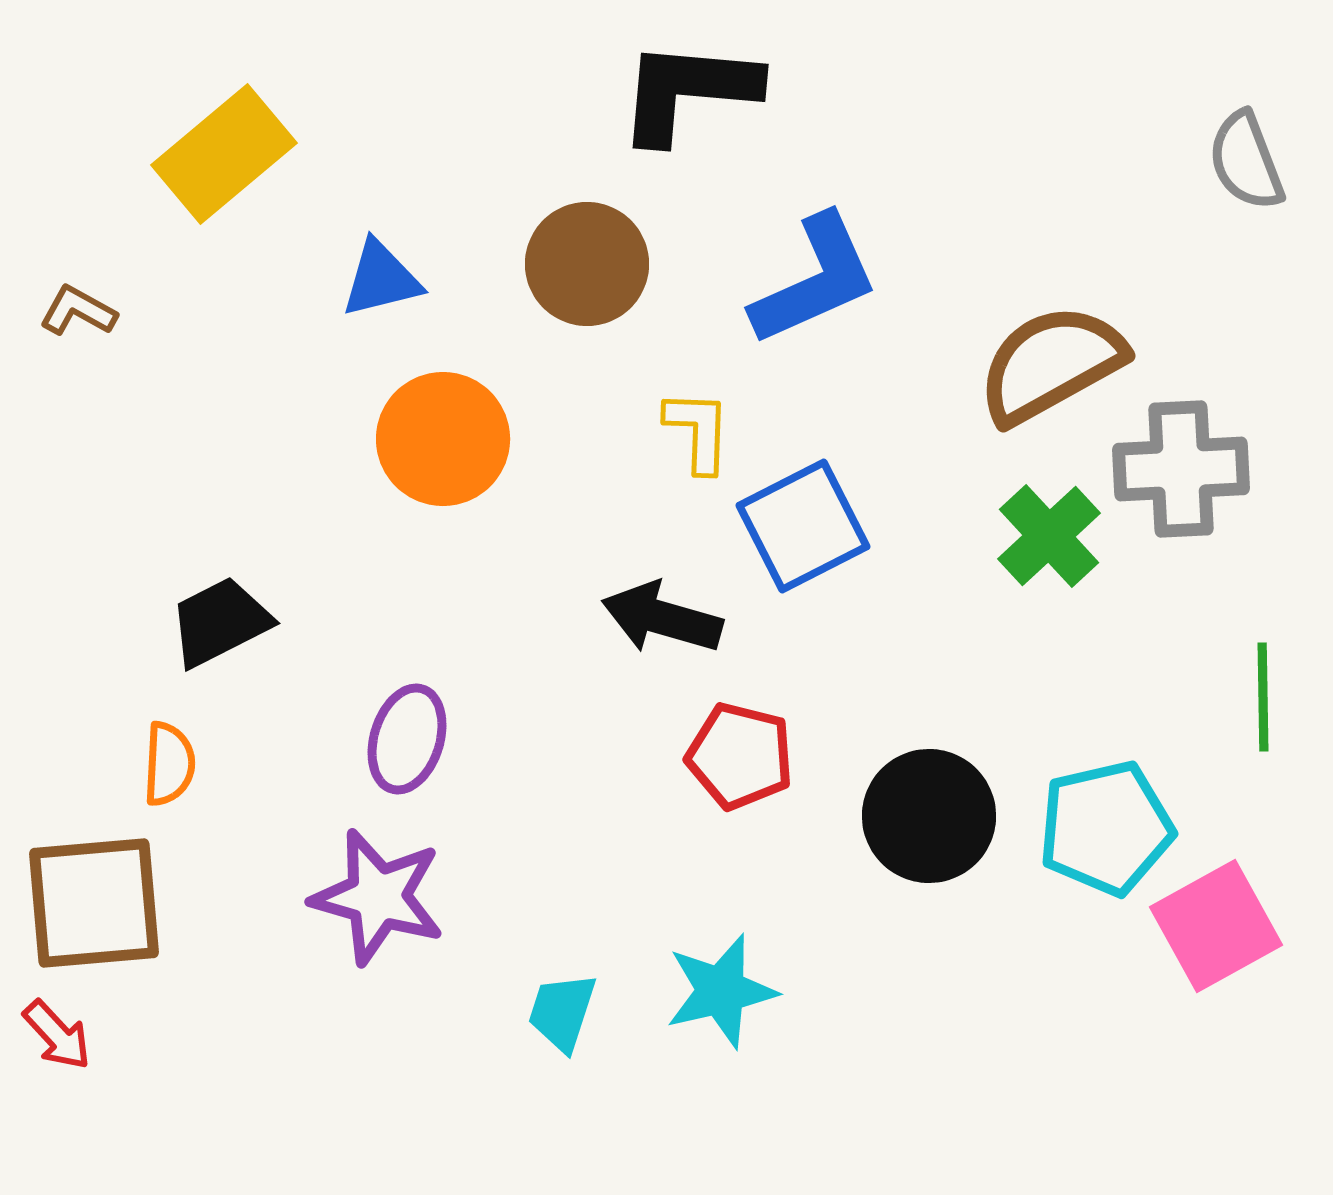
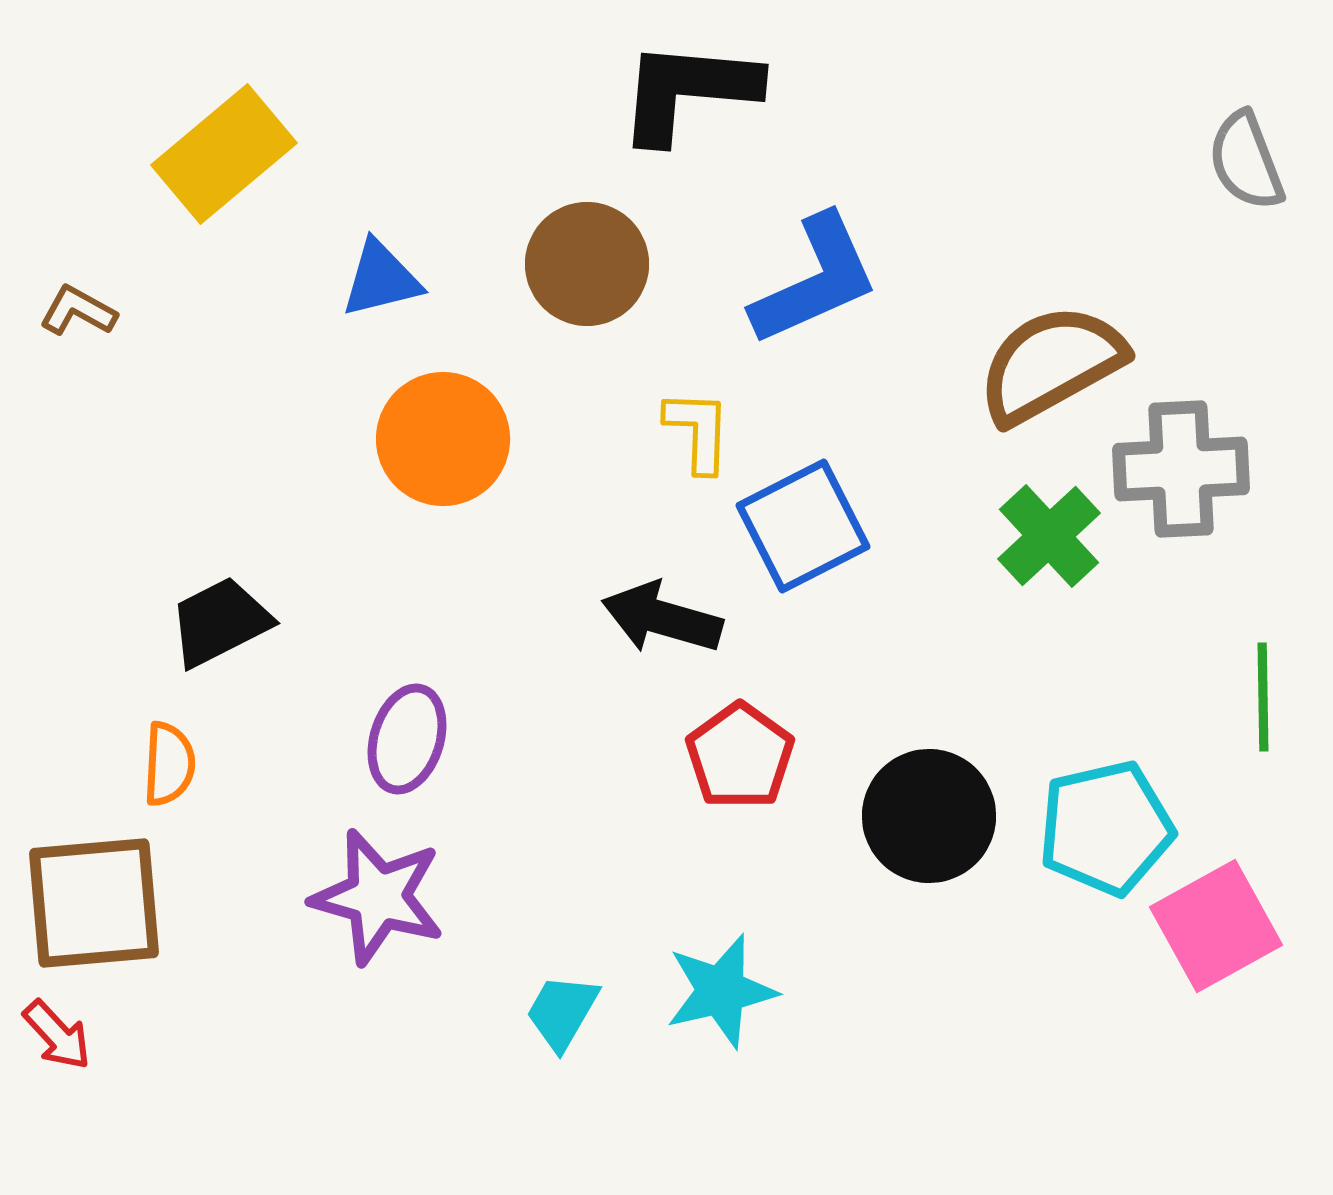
red pentagon: rotated 22 degrees clockwise
cyan trapezoid: rotated 12 degrees clockwise
